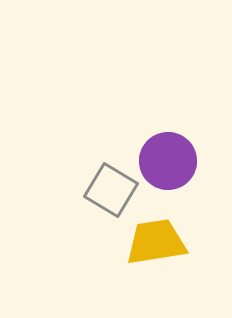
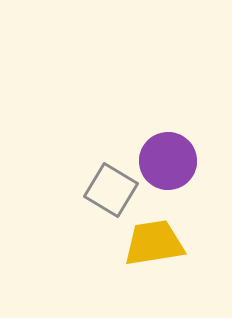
yellow trapezoid: moved 2 px left, 1 px down
